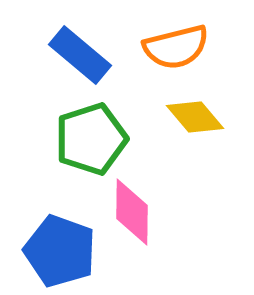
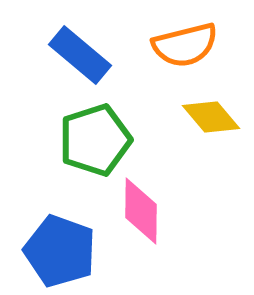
orange semicircle: moved 9 px right, 2 px up
yellow diamond: moved 16 px right
green pentagon: moved 4 px right, 1 px down
pink diamond: moved 9 px right, 1 px up
